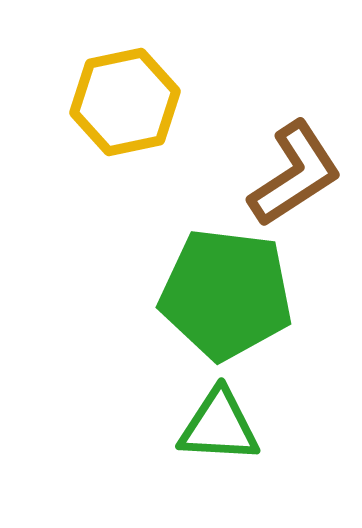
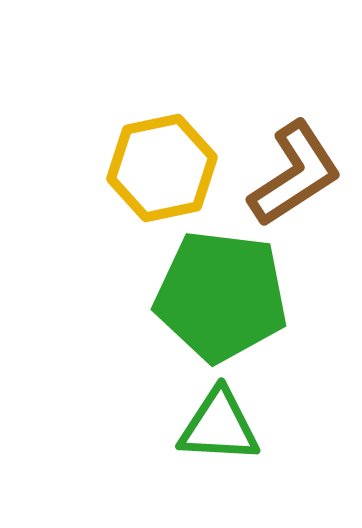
yellow hexagon: moved 37 px right, 66 px down
green pentagon: moved 5 px left, 2 px down
